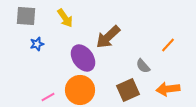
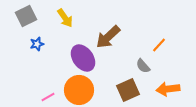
gray square: rotated 30 degrees counterclockwise
orange line: moved 9 px left
orange circle: moved 1 px left
